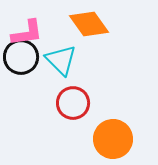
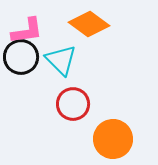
orange diamond: rotated 18 degrees counterclockwise
pink L-shape: moved 2 px up
red circle: moved 1 px down
